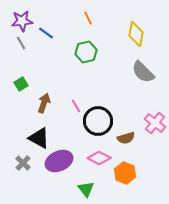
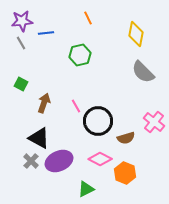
blue line: rotated 42 degrees counterclockwise
green hexagon: moved 6 px left, 3 px down
green square: rotated 32 degrees counterclockwise
pink cross: moved 1 px left, 1 px up
pink diamond: moved 1 px right, 1 px down
gray cross: moved 8 px right, 2 px up
green triangle: rotated 42 degrees clockwise
